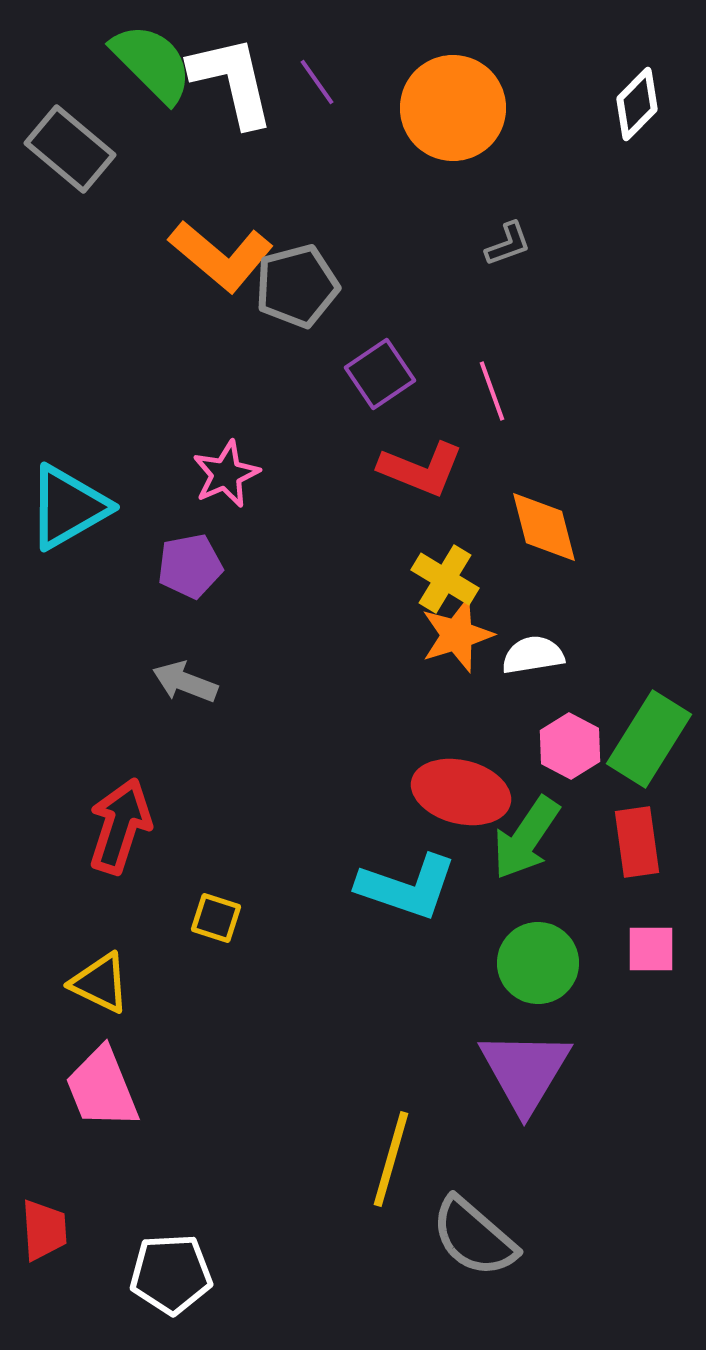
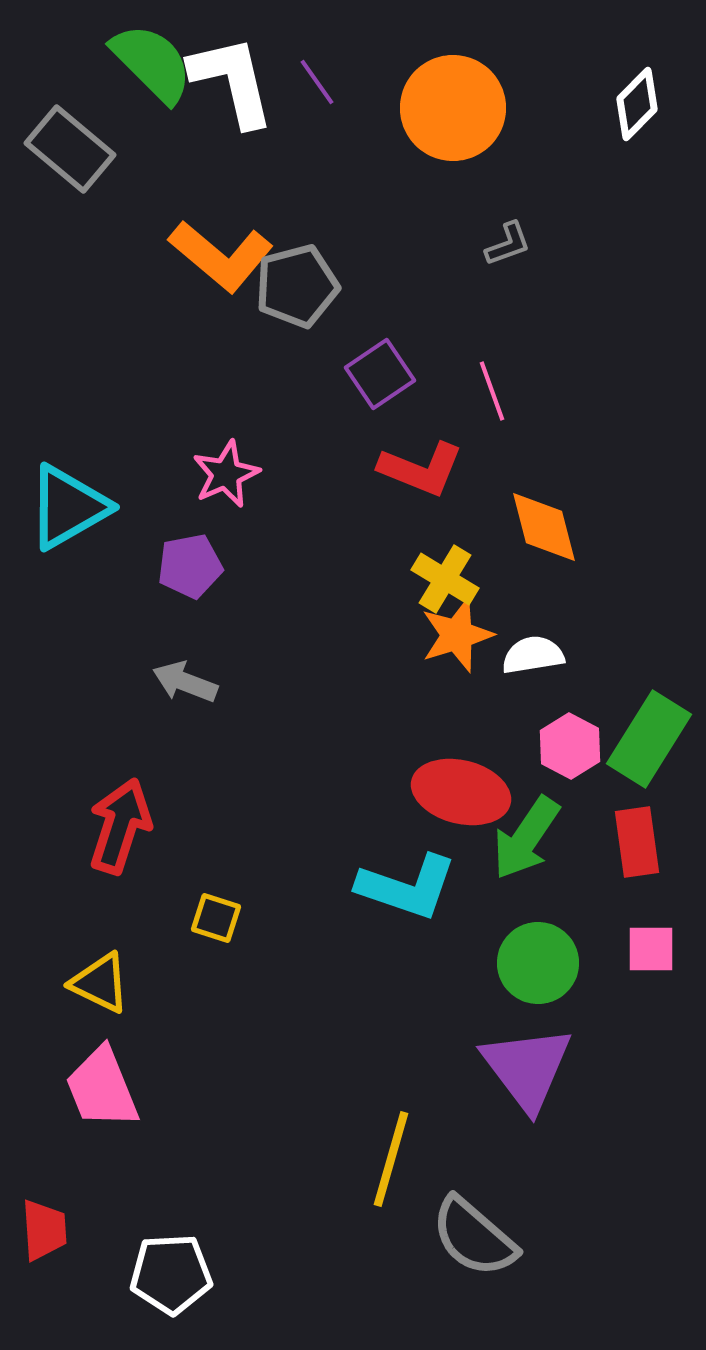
purple triangle: moved 2 px right, 3 px up; rotated 8 degrees counterclockwise
